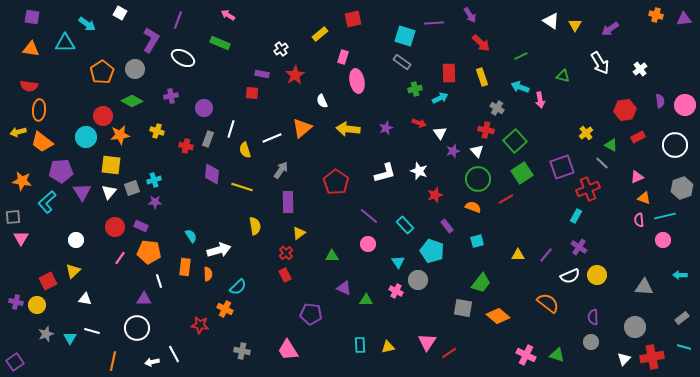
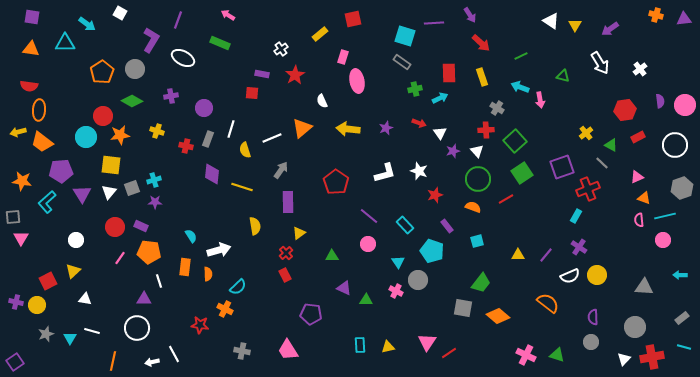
red cross at (486, 130): rotated 14 degrees counterclockwise
purple triangle at (82, 192): moved 2 px down
